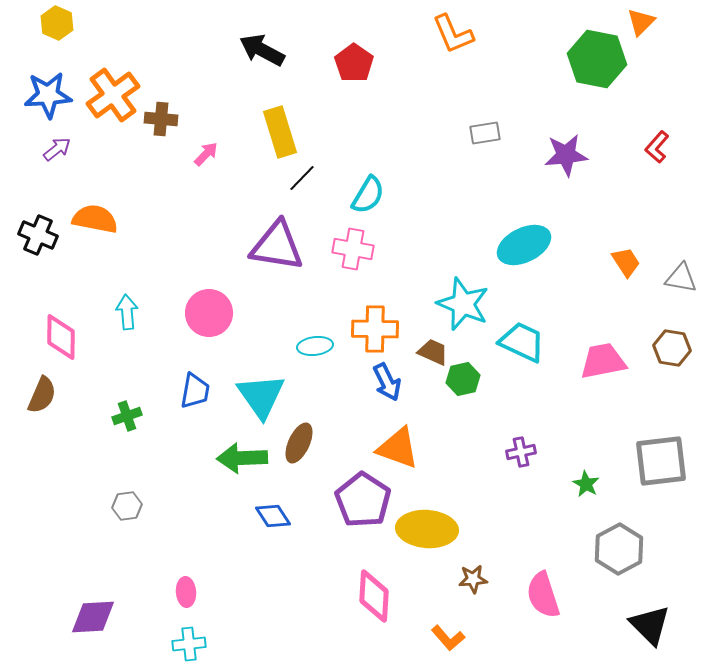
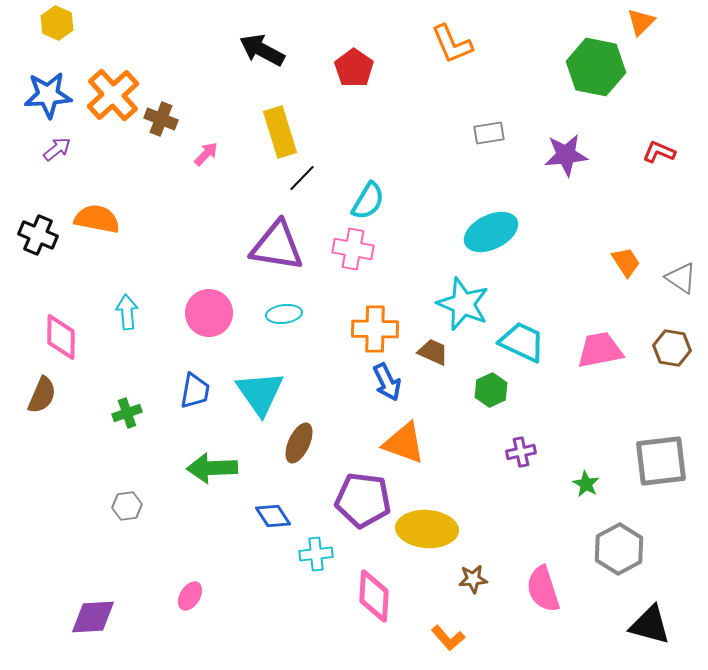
orange L-shape at (453, 34): moved 1 px left, 10 px down
green hexagon at (597, 59): moved 1 px left, 8 px down
red pentagon at (354, 63): moved 5 px down
orange cross at (113, 95): rotated 6 degrees counterclockwise
brown cross at (161, 119): rotated 16 degrees clockwise
gray rectangle at (485, 133): moved 4 px right
red L-shape at (657, 147): moved 2 px right, 5 px down; rotated 72 degrees clockwise
cyan semicircle at (368, 195): moved 6 px down
orange semicircle at (95, 219): moved 2 px right
cyan ellipse at (524, 245): moved 33 px left, 13 px up
gray triangle at (681, 278): rotated 24 degrees clockwise
cyan ellipse at (315, 346): moved 31 px left, 32 px up
pink trapezoid at (603, 361): moved 3 px left, 11 px up
green hexagon at (463, 379): moved 28 px right, 11 px down; rotated 12 degrees counterclockwise
cyan triangle at (261, 396): moved 1 px left, 3 px up
green cross at (127, 416): moved 3 px up
orange triangle at (398, 448): moved 6 px right, 5 px up
green arrow at (242, 458): moved 30 px left, 10 px down
purple pentagon at (363, 500): rotated 26 degrees counterclockwise
pink ellipse at (186, 592): moved 4 px right, 4 px down; rotated 36 degrees clockwise
pink semicircle at (543, 595): moved 6 px up
black triangle at (650, 625): rotated 30 degrees counterclockwise
cyan cross at (189, 644): moved 127 px right, 90 px up
